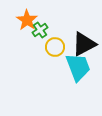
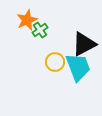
orange star: rotated 15 degrees clockwise
yellow circle: moved 15 px down
